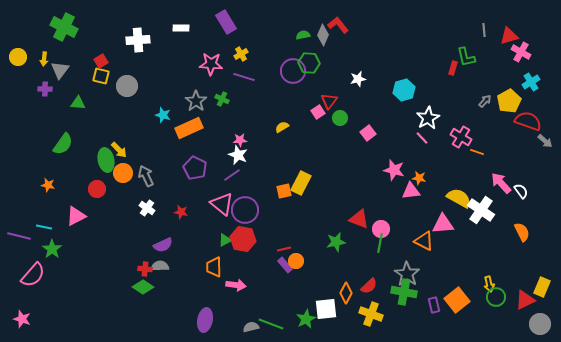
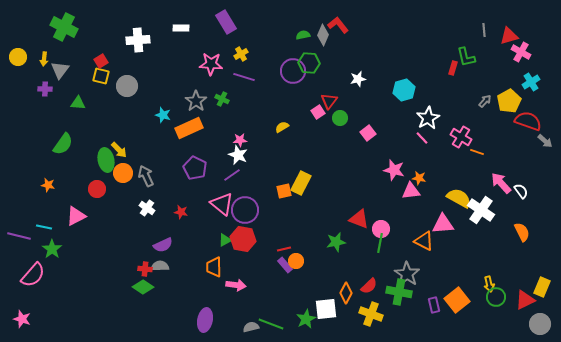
green cross at (404, 292): moved 5 px left
